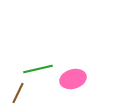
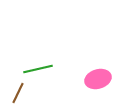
pink ellipse: moved 25 px right
